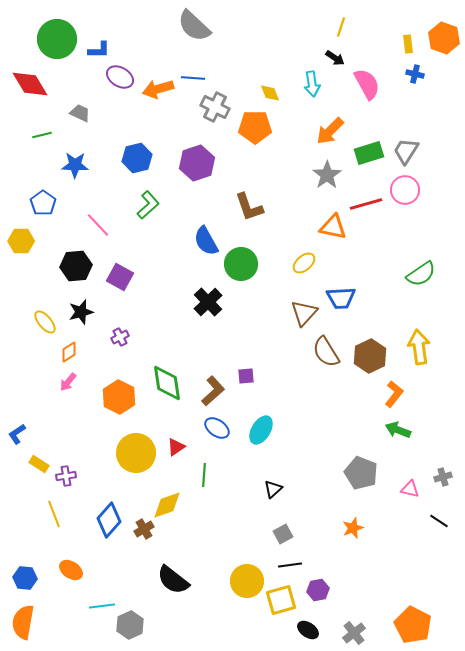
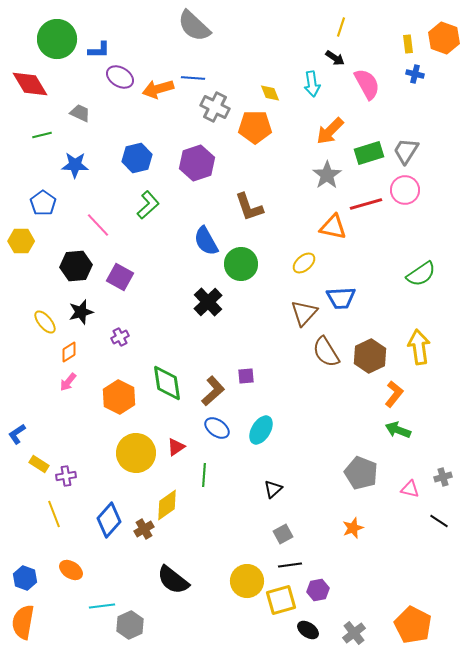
yellow diamond at (167, 505): rotated 16 degrees counterclockwise
blue hexagon at (25, 578): rotated 15 degrees clockwise
